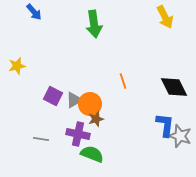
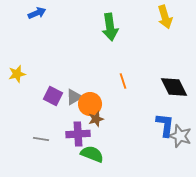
blue arrow: moved 3 px right, 1 px down; rotated 72 degrees counterclockwise
yellow arrow: rotated 10 degrees clockwise
green arrow: moved 16 px right, 3 px down
yellow star: moved 8 px down
gray triangle: moved 3 px up
purple cross: rotated 15 degrees counterclockwise
